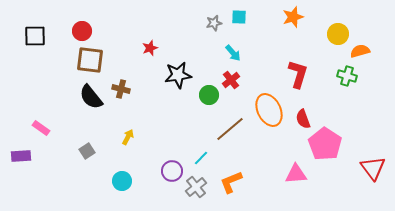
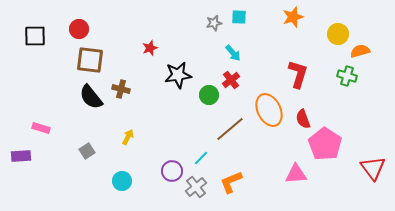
red circle: moved 3 px left, 2 px up
pink rectangle: rotated 18 degrees counterclockwise
